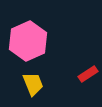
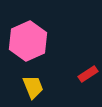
yellow trapezoid: moved 3 px down
